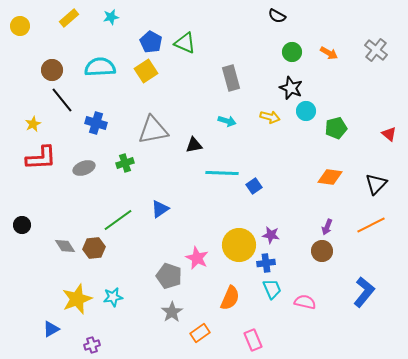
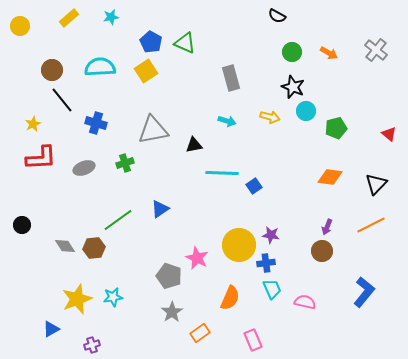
black star at (291, 88): moved 2 px right, 1 px up
